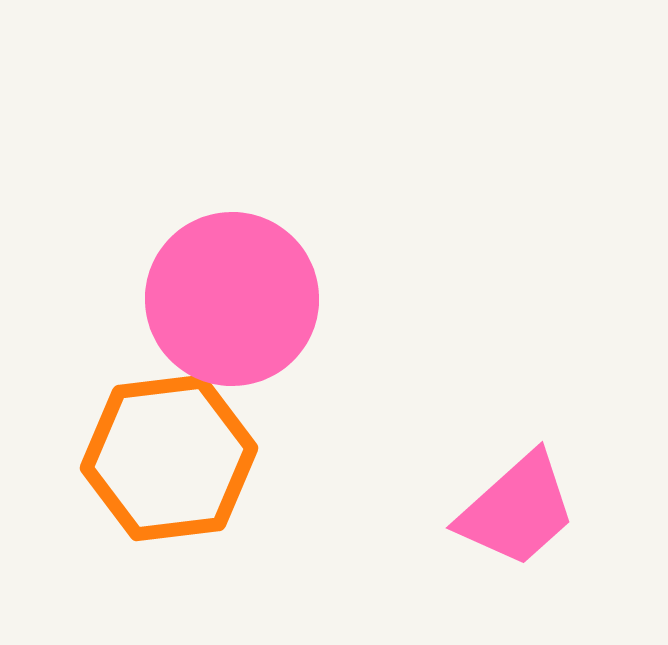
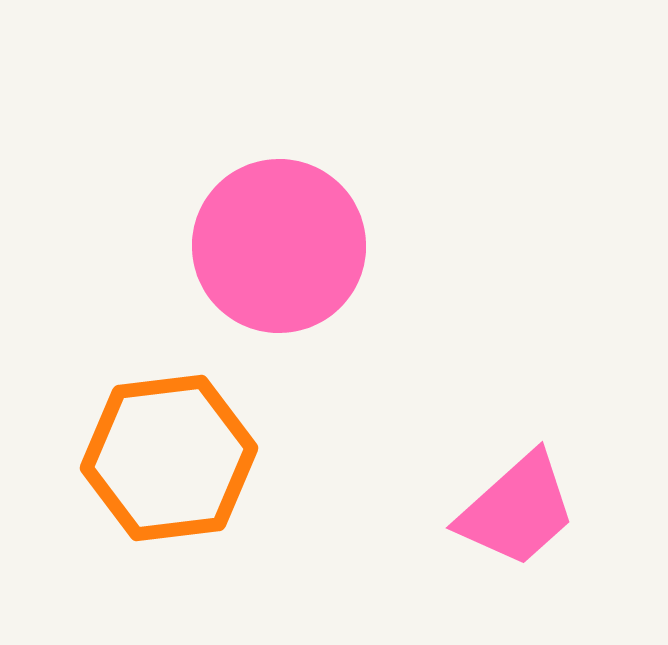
pink circle: moved 47 px right, 53 px up
